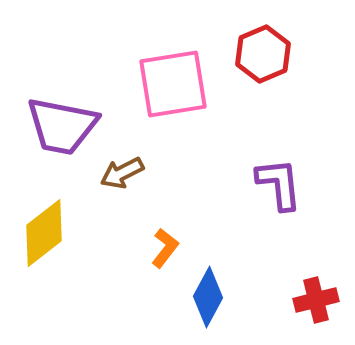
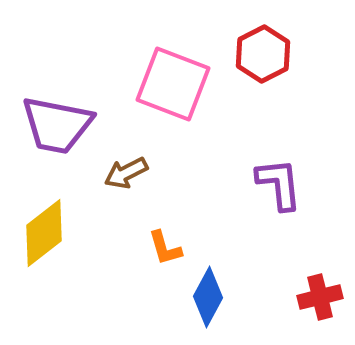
red hexagon: rotated 4 degrees counterclockwise
pink square: rotated 30 degrees clockwise
purple trapezoid: moved 5 px left, 1 px up
brown arrow: moved 4 px right
orange L-shape: rotated 126 degrees clockwise
red cross: moved 4 px right, 3 px up
